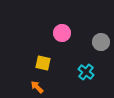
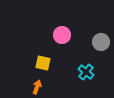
pink circle: moved 2 px down
orange arrow: rotated 64 degrees clockwise
